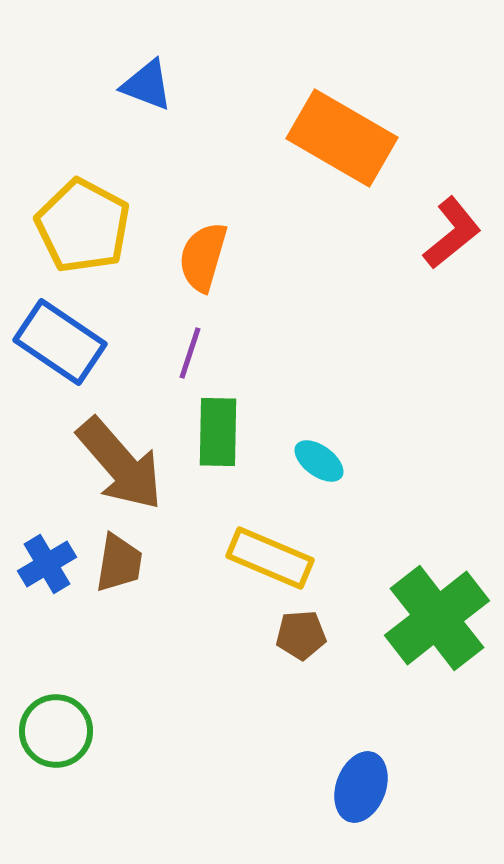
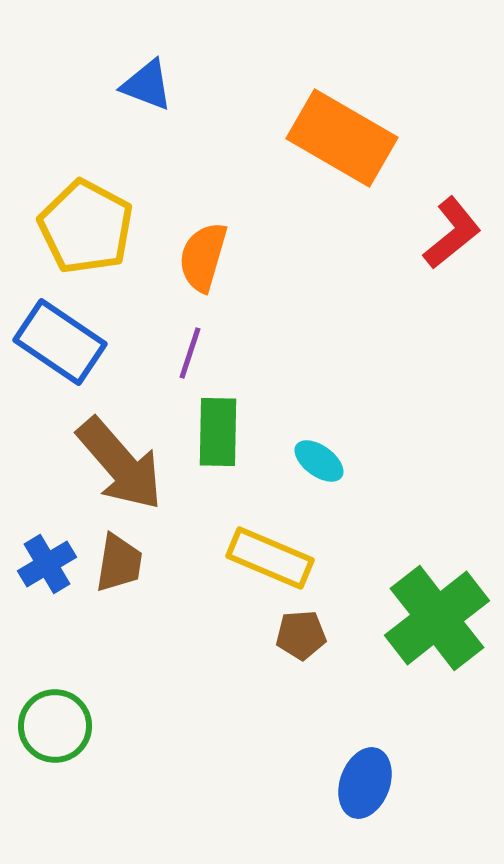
yellow pentagon: moved 3 px right, 1 px down
green circle: moved 1 px left, 5 px up
blue ellipse: moved 4 px right, 4 px up
